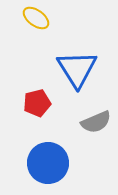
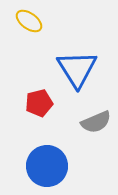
yellow ellipse: moved 7 px left, 3 px down
red pentagon: moved 2 px right
blue circle: moved 1 px left, 3 px down
